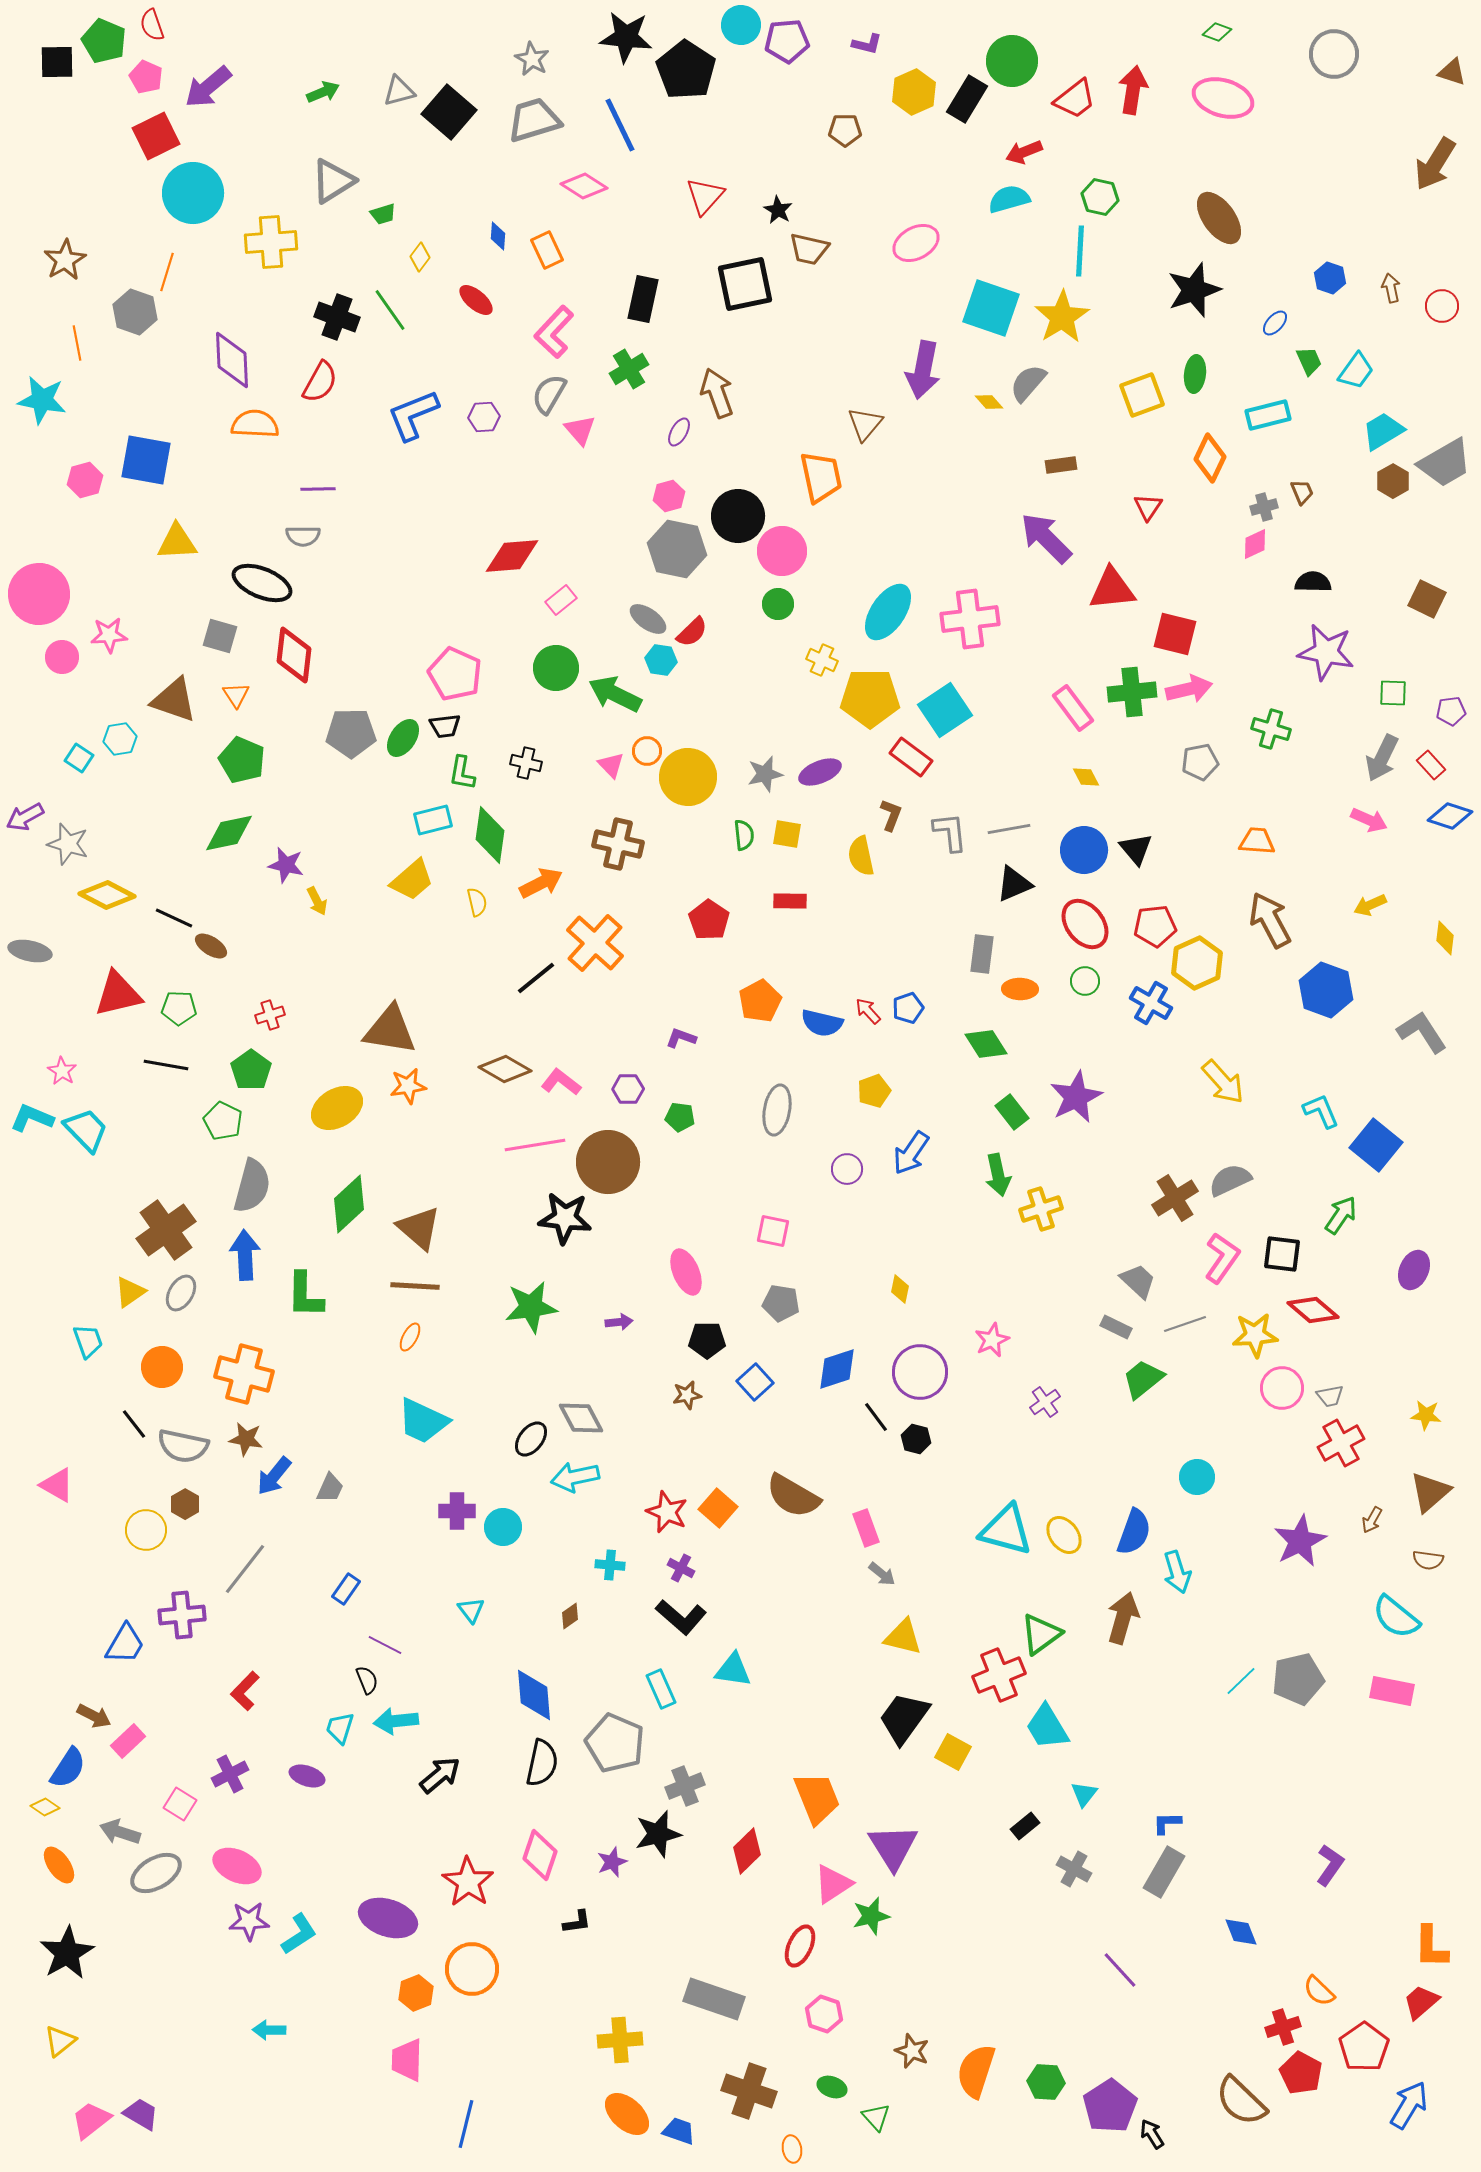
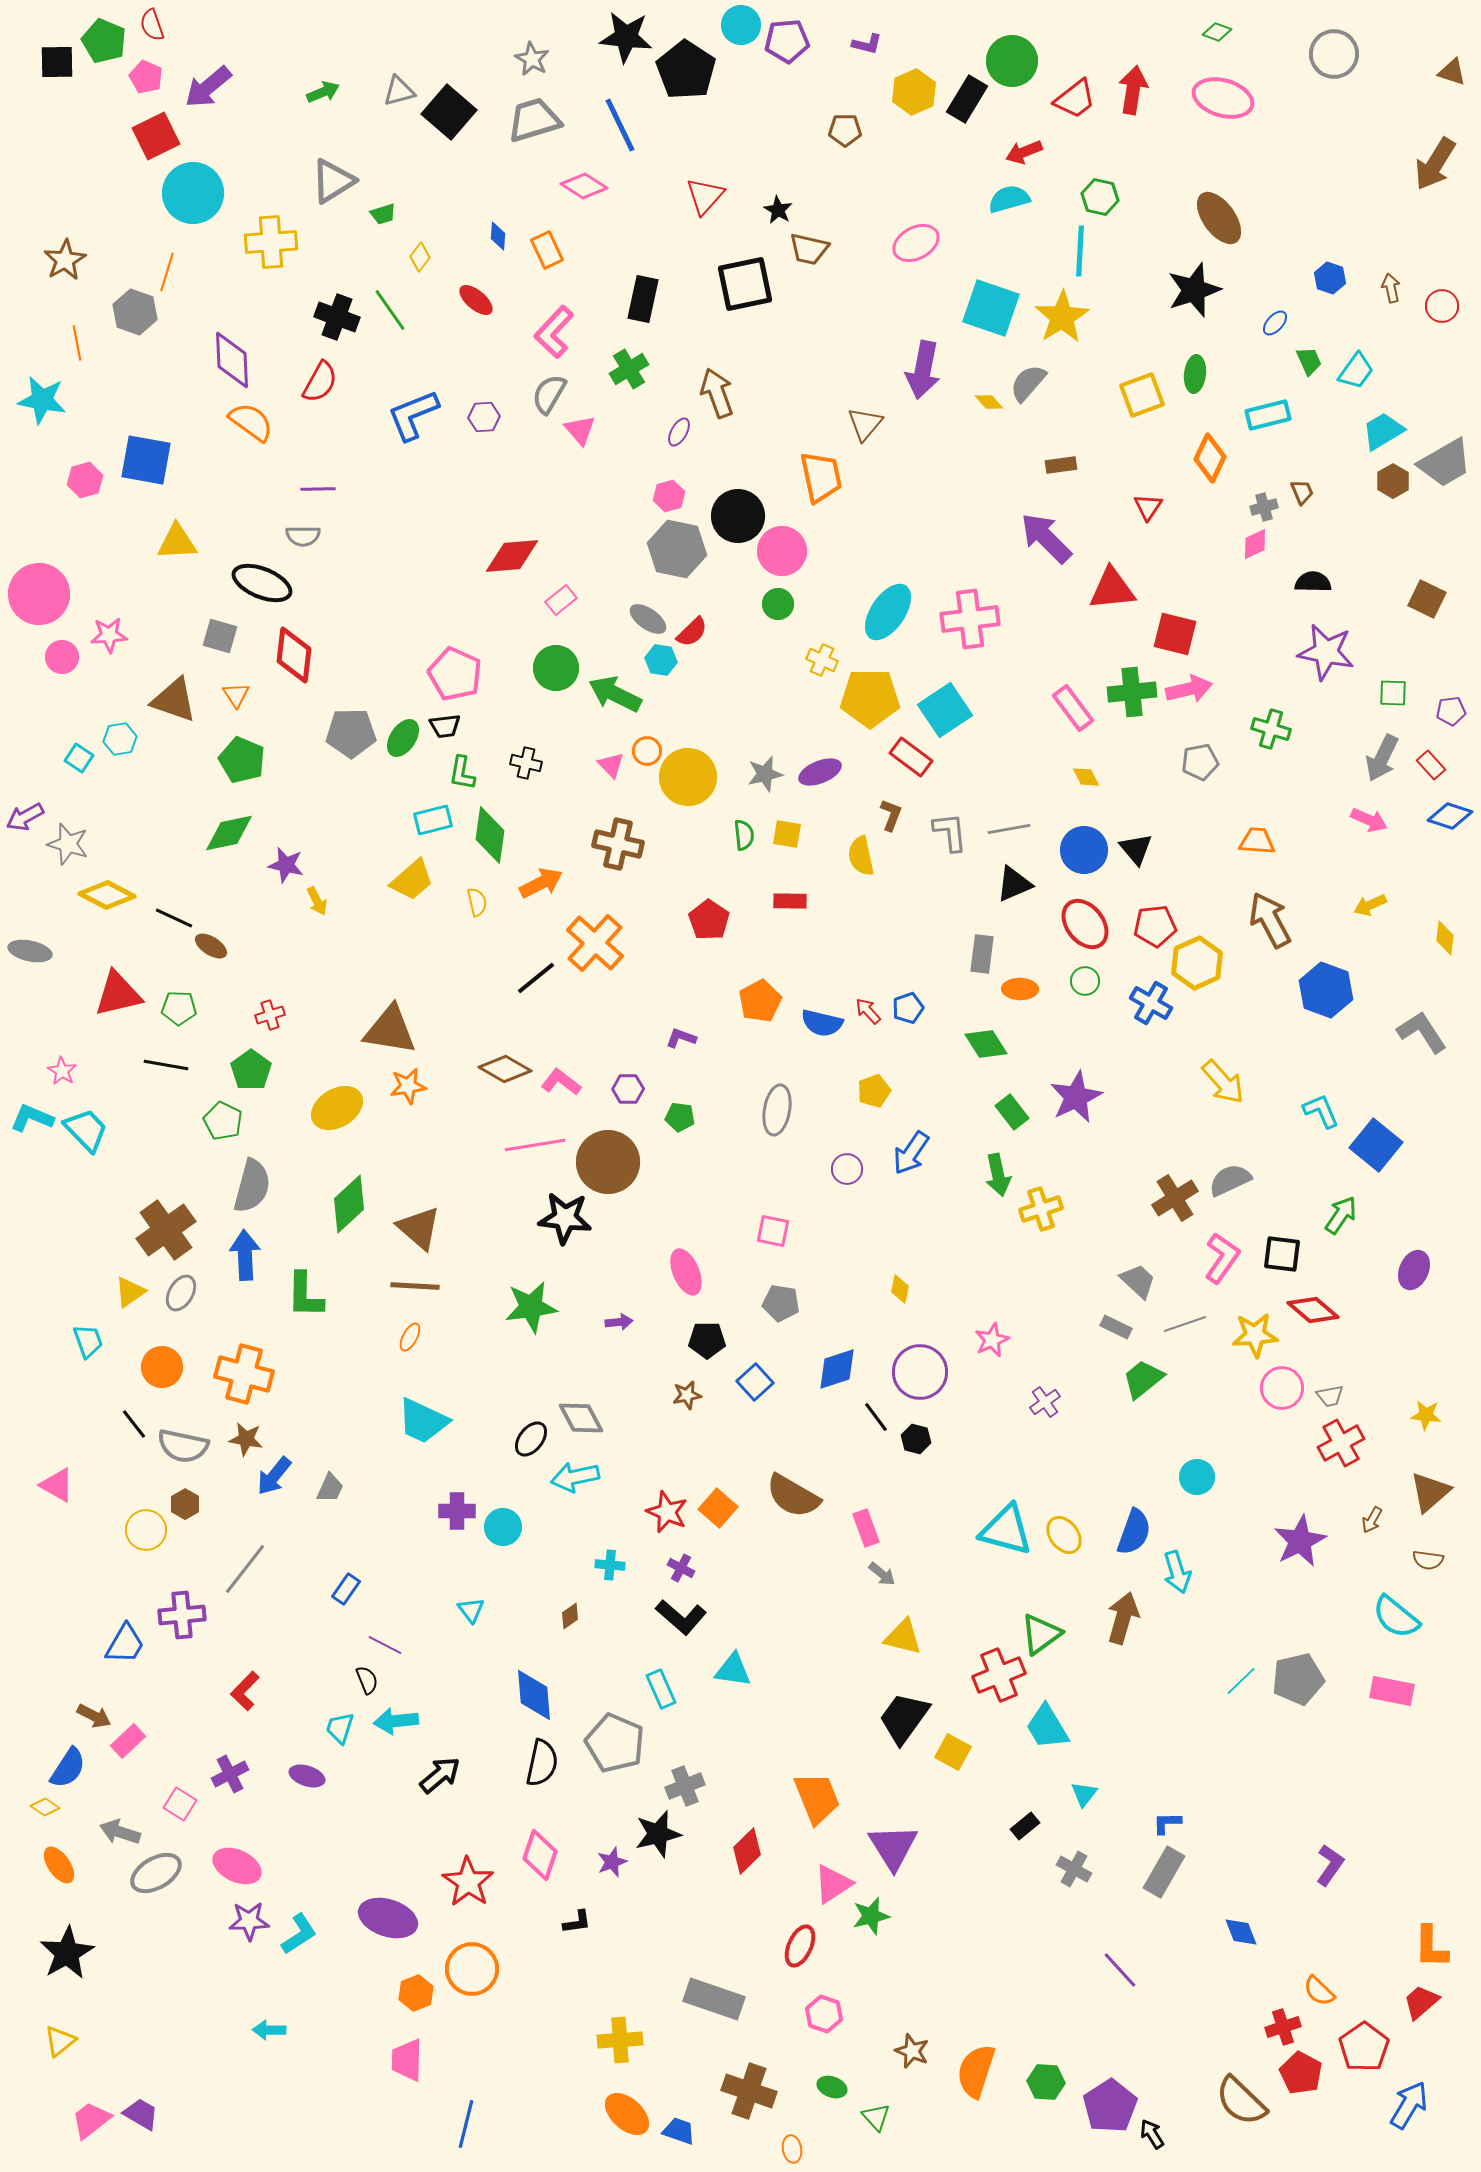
orange semicircle at (255, 424): moved 4 px left, 2 px up; rotated 33 degrees clockwise
